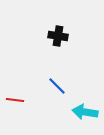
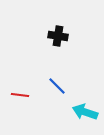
red line: moved 5 px right, 5 px up
cyan arrow: rotated 10 degrees clockwise
